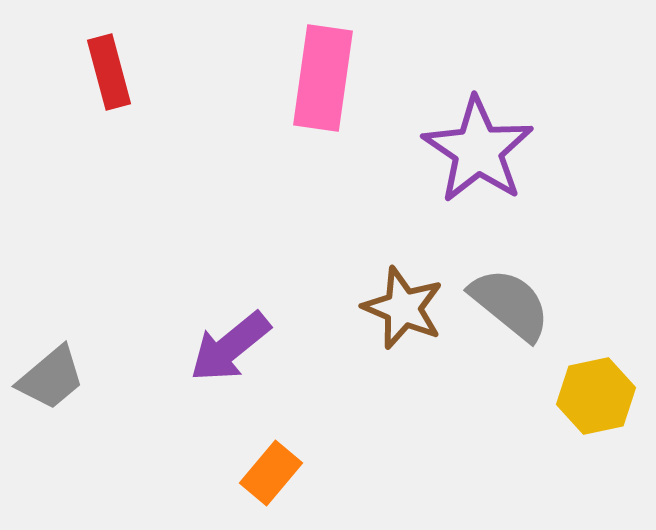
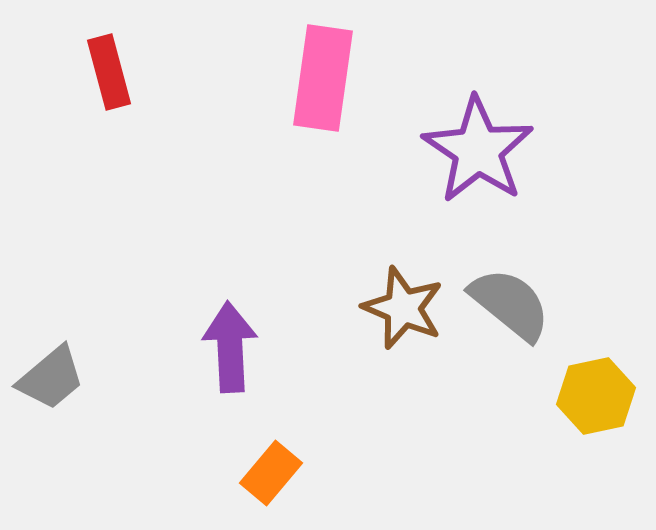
purple arrow: rotated 126 degrees clockwise
